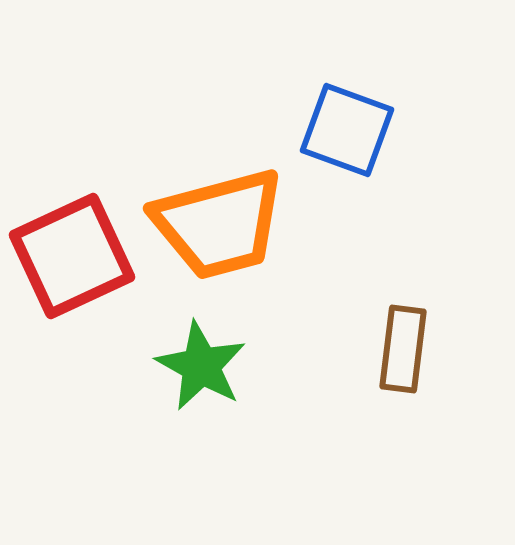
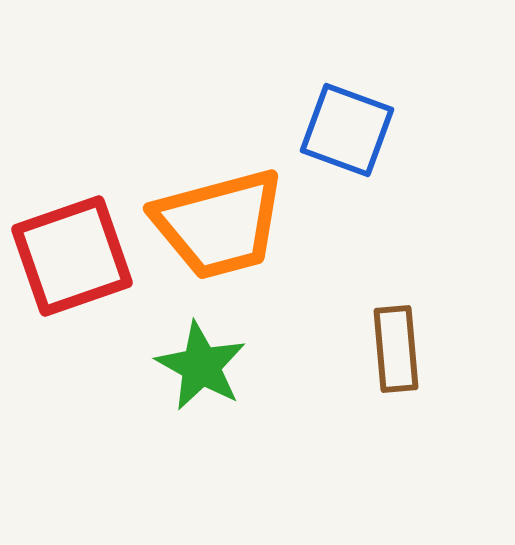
red square: rotated 6 degrees clockwise
brown rectangle: moved 7 px left; rotated 12 degrees counterclockwise
